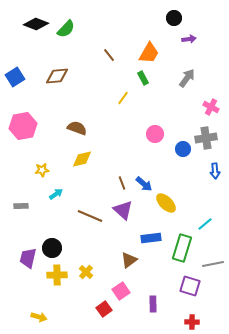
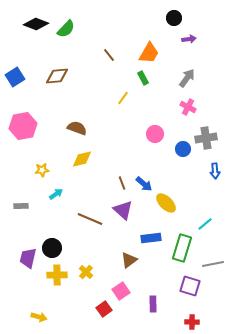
pink cross at (211, 107): moved 23 px left
brown line at (90, 216): moved 3 px down
